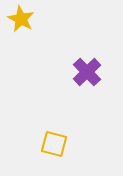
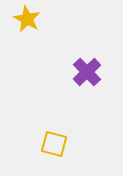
yellow star: moved 6 px right
